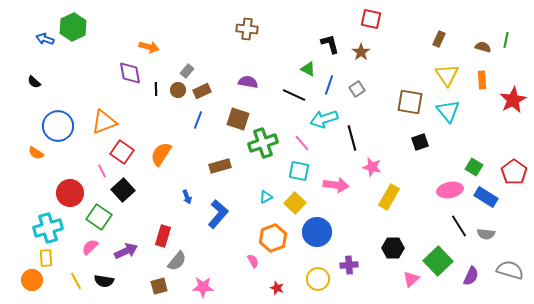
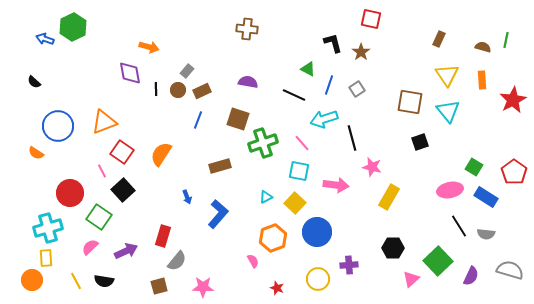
black L-shape at (330, 44): moved 3 px right, 1 px up
